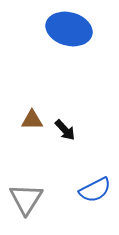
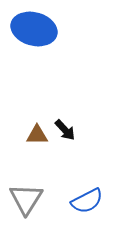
blue ellipse: moved 35 px left
brown triangle: moved 5 px right, 15 px down
blue semicircle: moved 8 px left, 11 px down
